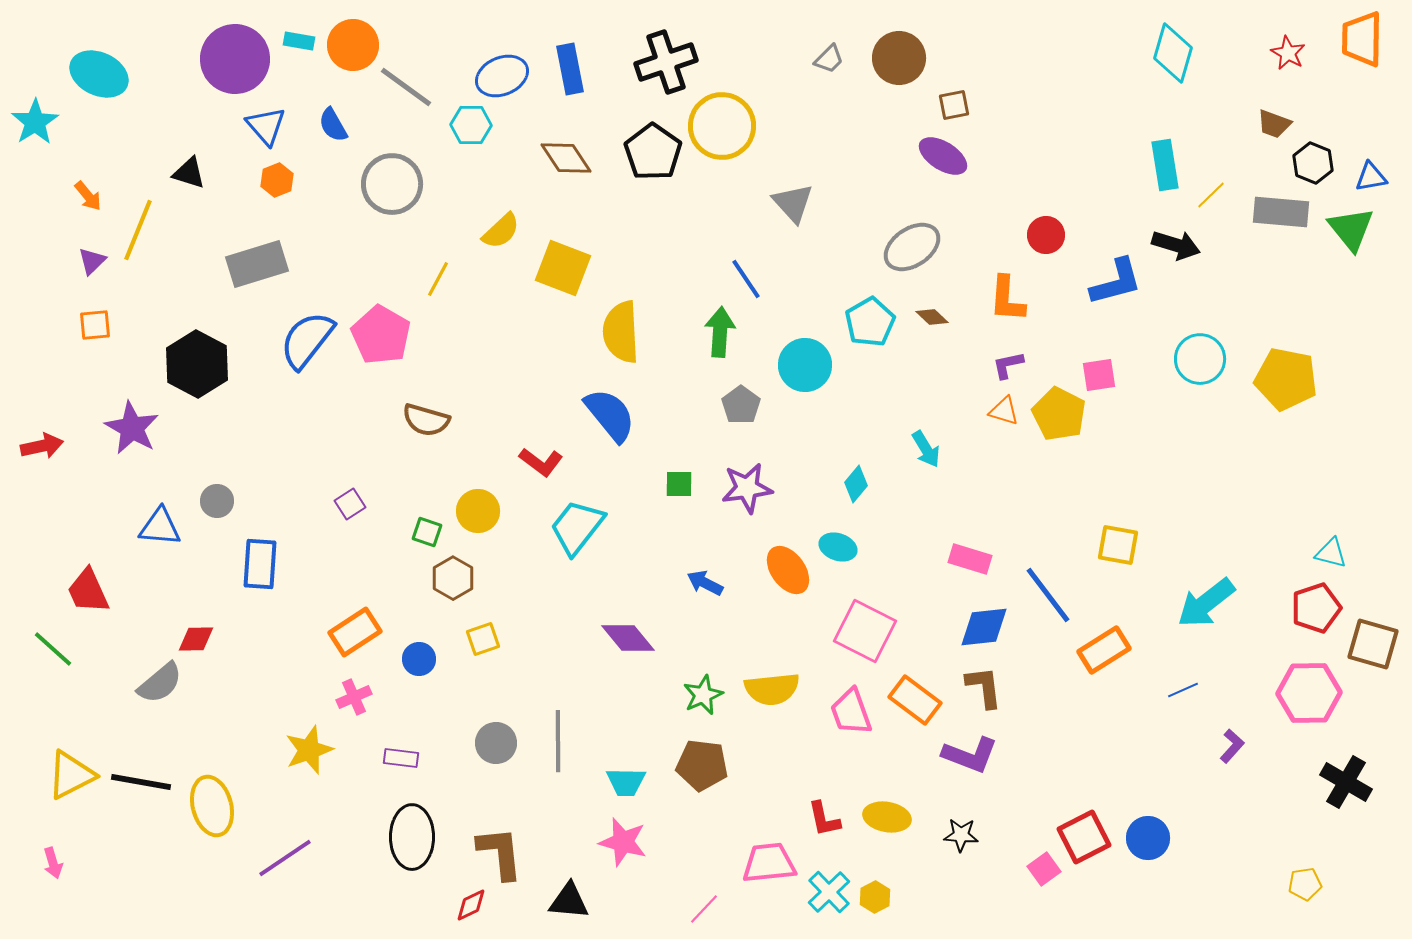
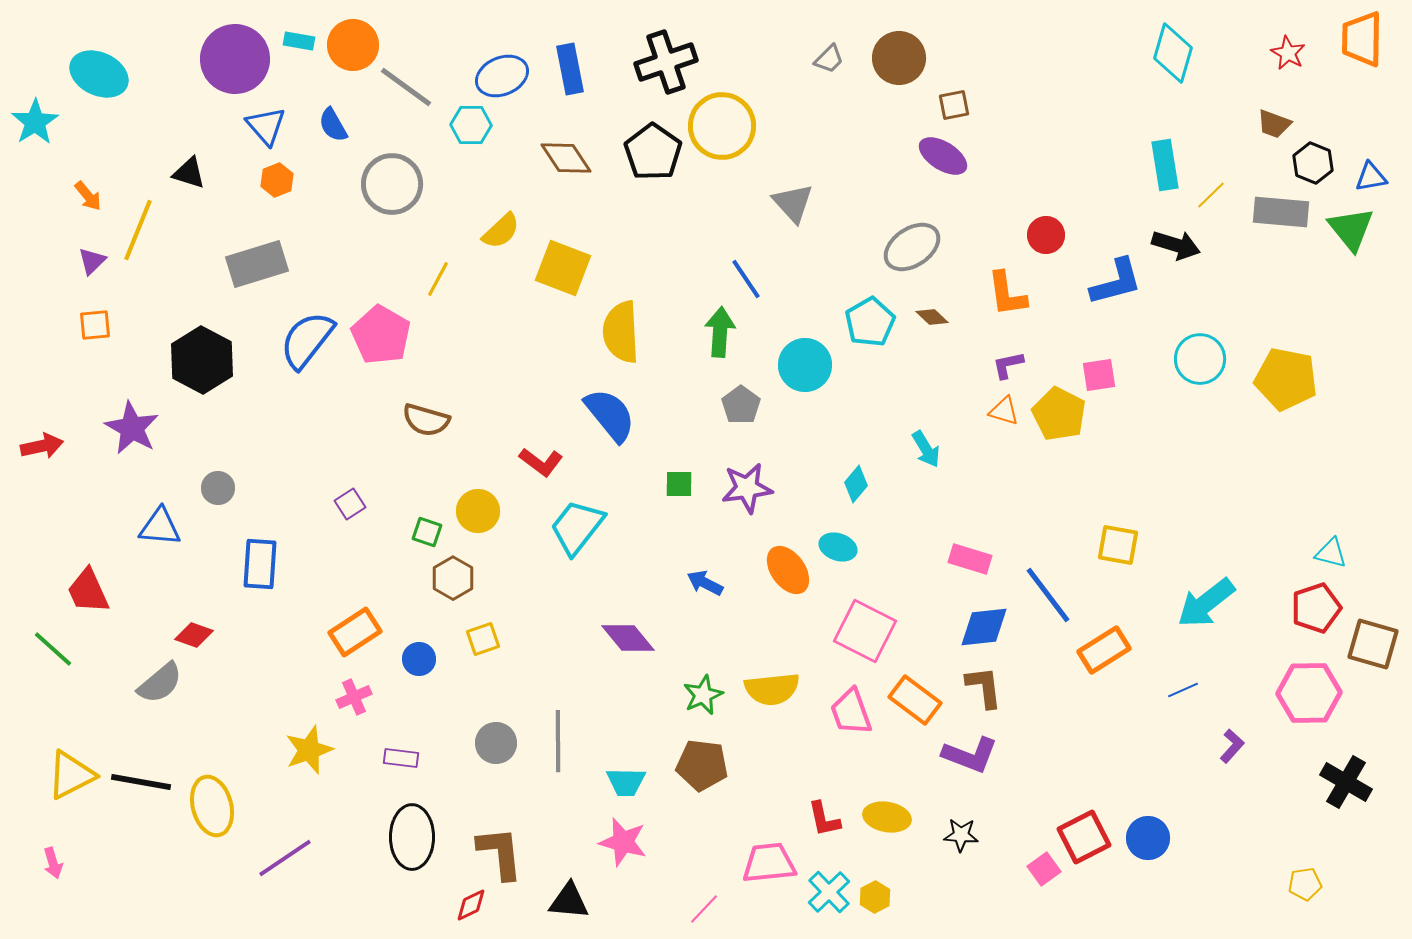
orange L-shape at (1007, 299): moved 5 px up; rotated 12 degrees counterclockwise
black hexagon at (197, 364): moved 5 px right, 4 px up
gray circle at (217, 501): moved 1 px right, 13 px up
red diamond at (196, 639): moved 2 px left, 4 px up; rotated 21 degrees clockwise
